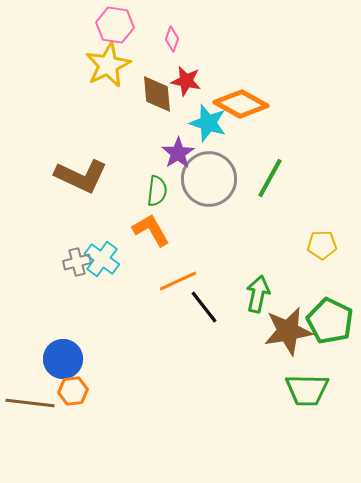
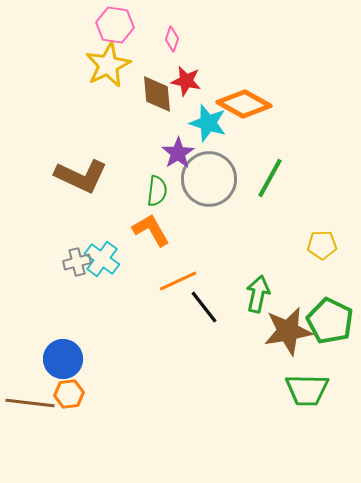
orange diamond: moved 3 px right
orange hexagon: moved 4 px left, 3 px down
